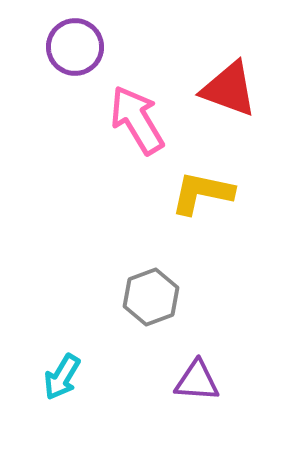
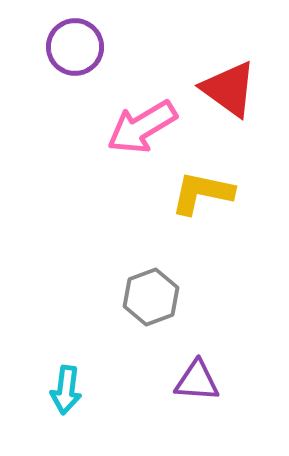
red triangle: rotated 16 degrees clockwise
pink arrow: moved 5 px right, 7 px down; rotated 90 degrees counterclockwise
cyan arrow: moved 4 px right, 13 px down; rotated 24 degrees counterclockwise
